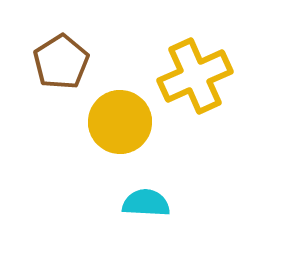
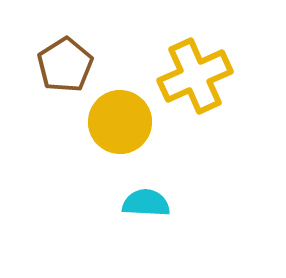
brown pentagon: moved 4 px right, 3 px down
